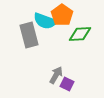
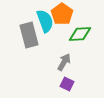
orange pentagon: moved 1 px up
cyan semicircle: rotated 130 degrees counterclockwise
gray arrow: moved 8 px right, 13 px up
